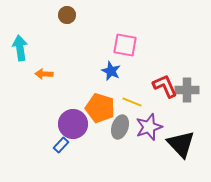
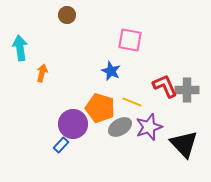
pink square: moved 5 px right, 5 px up
orange arrow: moved 2 px left, 1 px up; rotated 102 degrees clockwise
gray ellipse: rotated 40 degrees clockwise
black triangle: moved 3 px right
